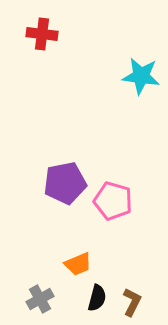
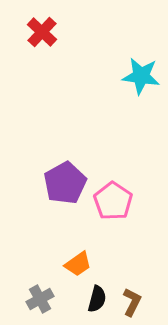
red cross: moved 2 px up; rotated 36 degrees clockwise
purple pentagon: rotated 18 degrees counterclockwise
pink pentagon: rotated 18 degrees clockwise
orange trapezoid: rotated 12 degrees counterclockwise
black semicircle: moved 1 px down
